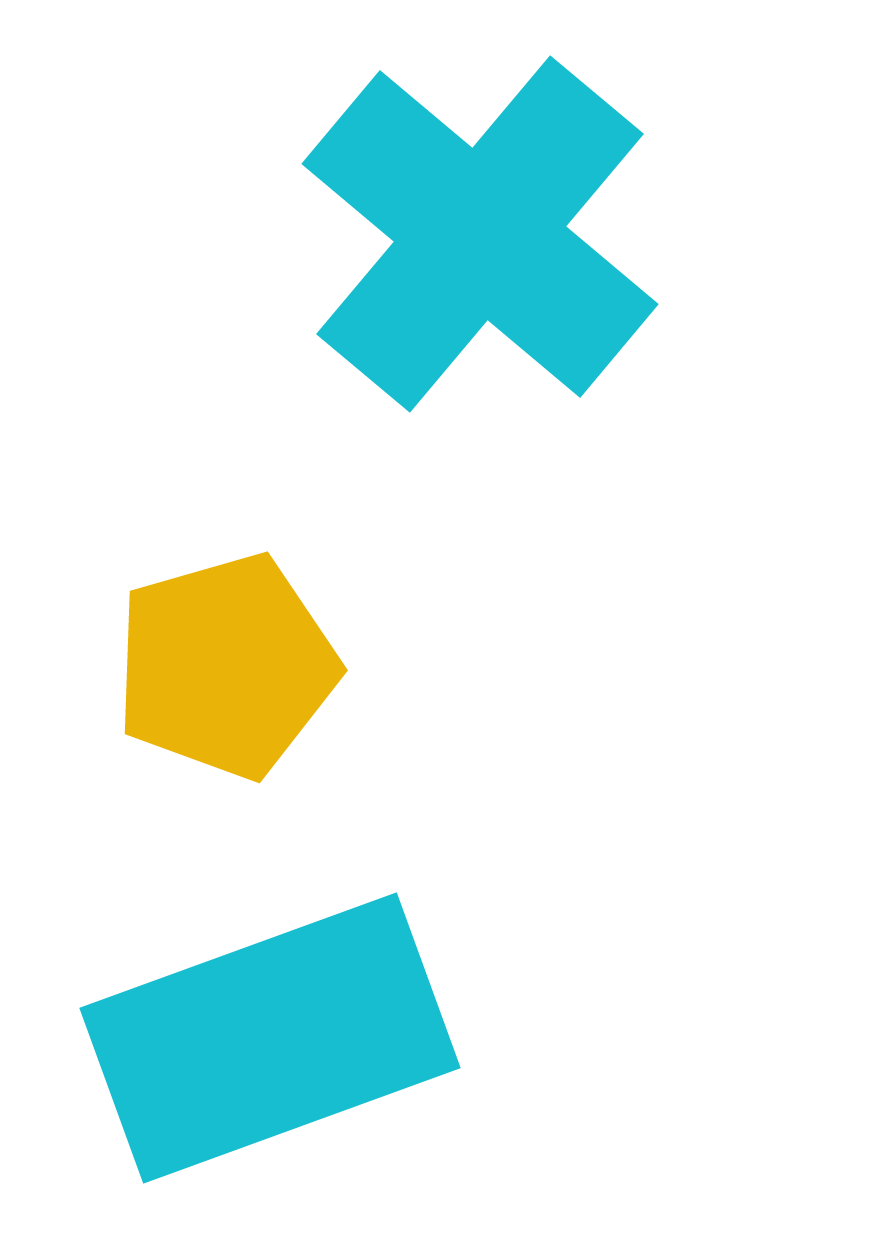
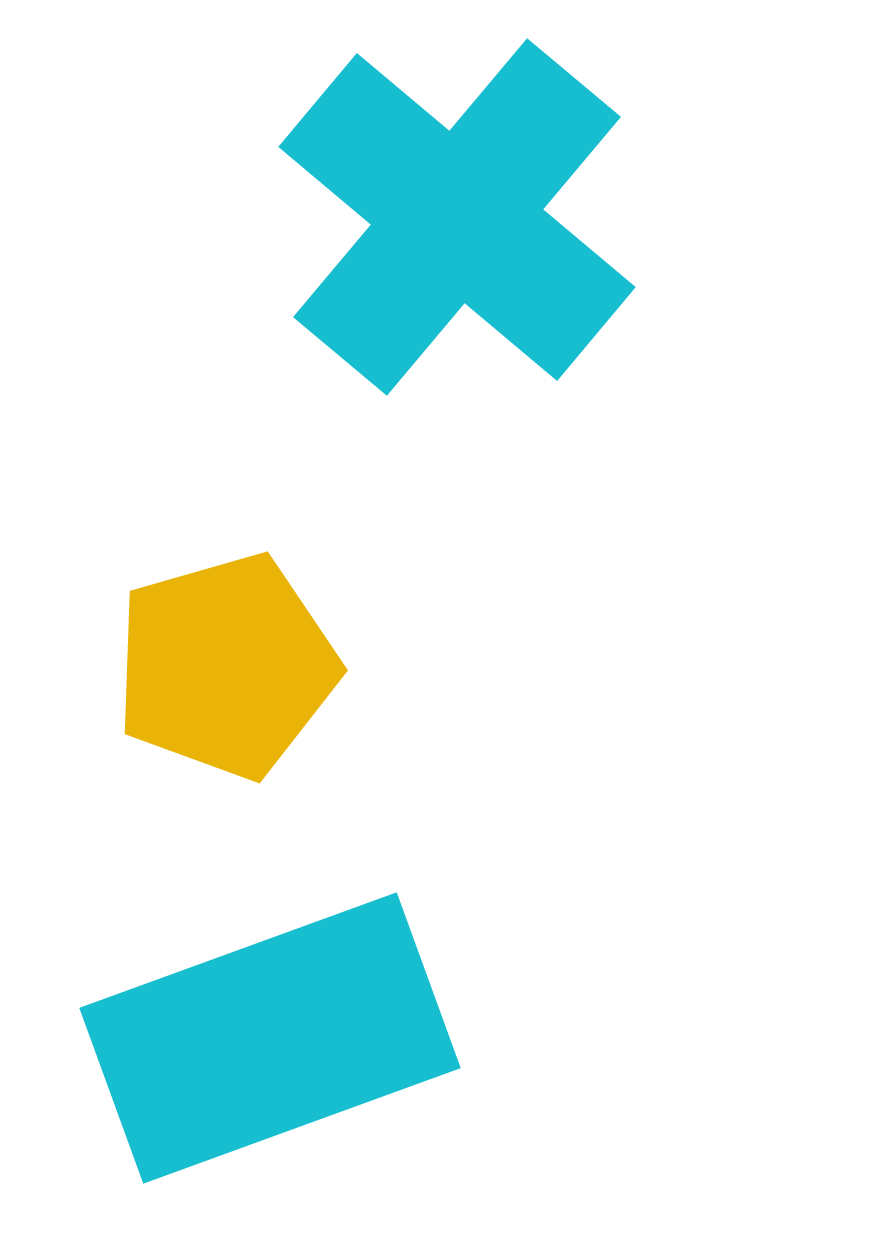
cyan cross: moved 23 px left, 17 px up
